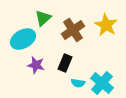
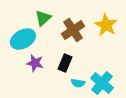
purple star: moved 1 px left, 2 px up
